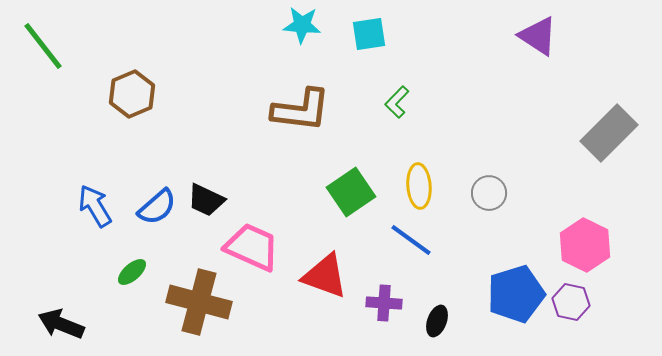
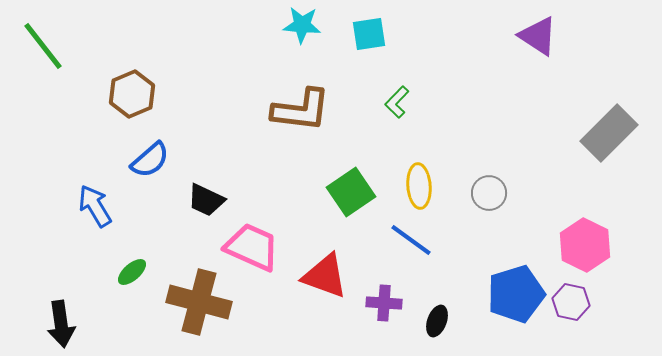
blue semicircle: moved 7 px left, 47 px up
black arrow: rotated 120 degrees counterclockwise
